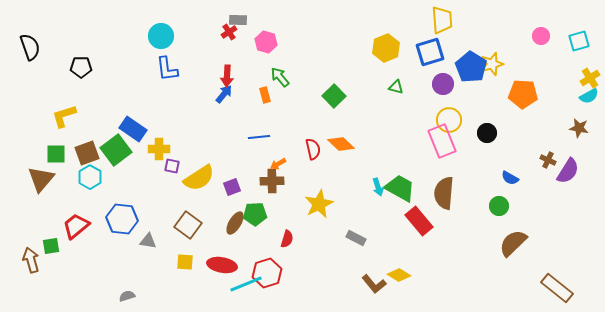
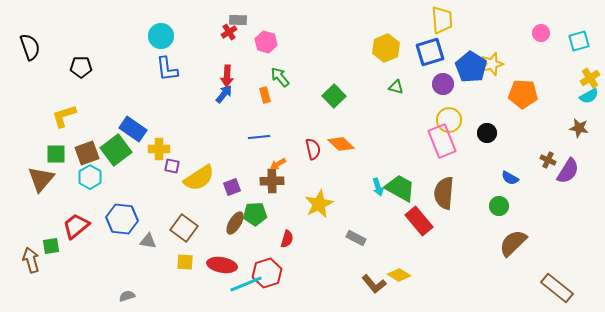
pink circle at (541, 36): moved 3 px up
brown square at (188, 225): moved 4 px left, 3 px down
